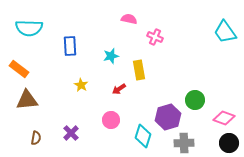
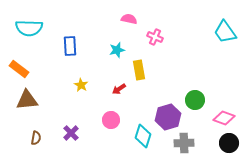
cyan star: moved 6 px right, 6 px up
